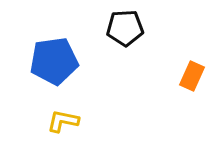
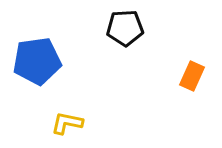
blue pentagon: moved 17 px left
yellow L-shape: moved 4 px right, 2 px down
